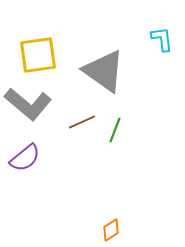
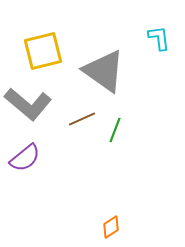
cyan L-shape: moved 3 px left, 1 px up
yellow square: moved 5 px right, 4 px up; rotated 6 degrees counterclockwise
brown line: moved 3 px up
orange diamond: moved 3 px up
